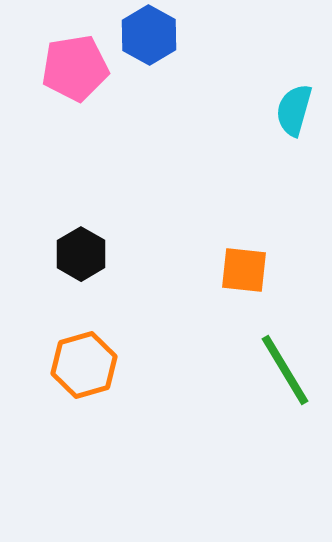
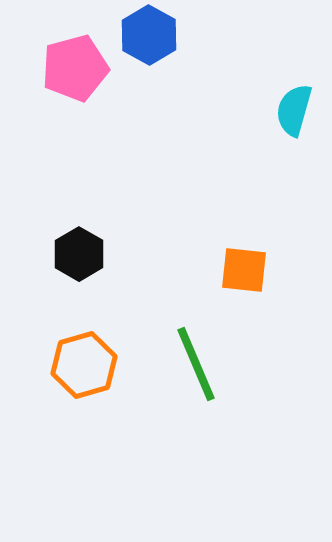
pink pentagon: rotated 6 degrees counterclockwise
black hexagon: moved 2 px left
green line: moved 89 px left, 6 px up; rotated 8 degrees clockwise
